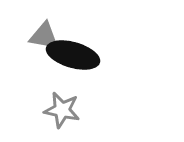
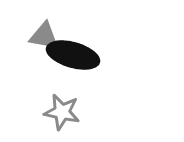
gray star: moved 2 px down
